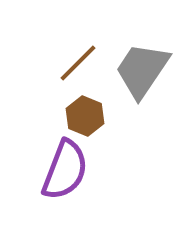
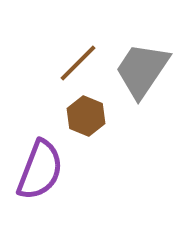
brown hexagon: moved 1 px right
purple semicircle: moved 25 px left
